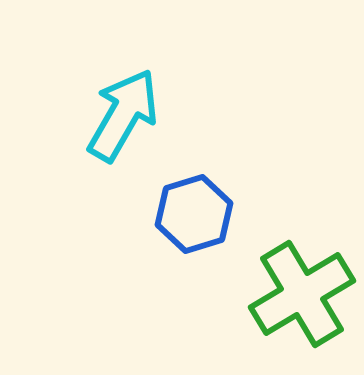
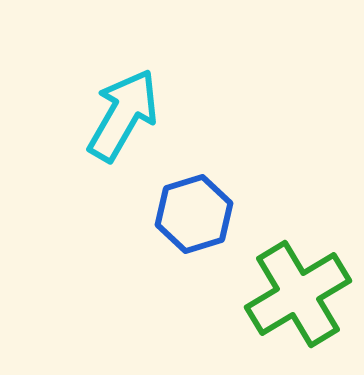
green cross: moved 4 px left
